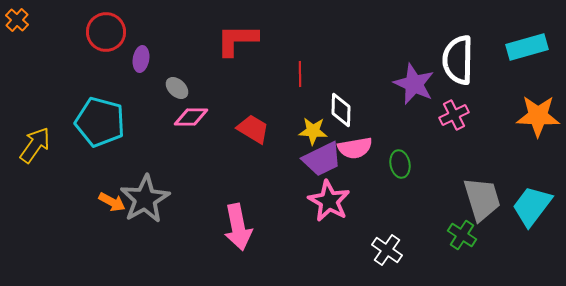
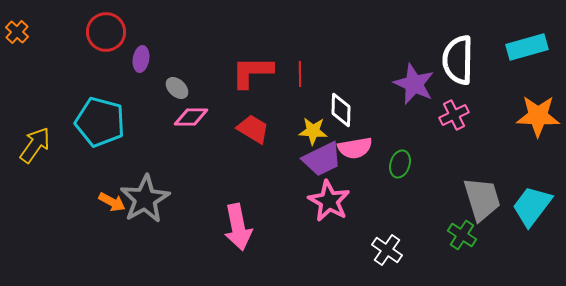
orange cross: moved 12 px down
red L-shape: moved 15 px right, 32 px down
green ellipse: rotated 28 degrees clockwise
